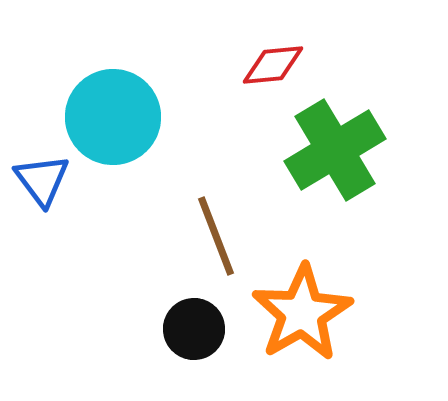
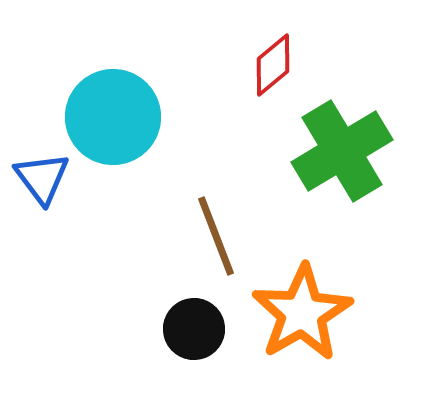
red diamond: rotated 34 degrees counterclockwise
green cross: moved 7 px right, 1 px down
blue triangle: moved 2 px up
